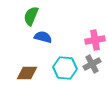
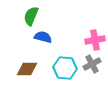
brown diamond: moved 4 px up
